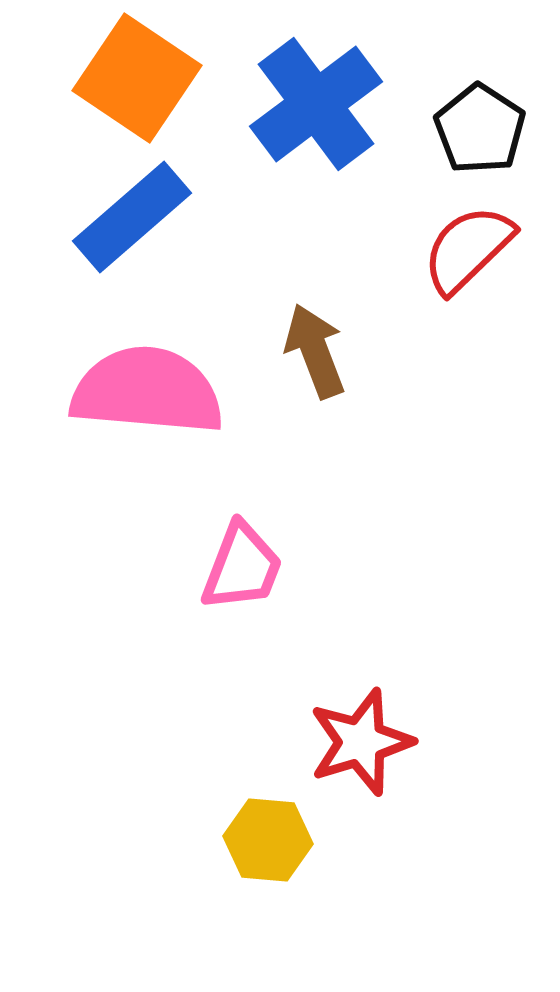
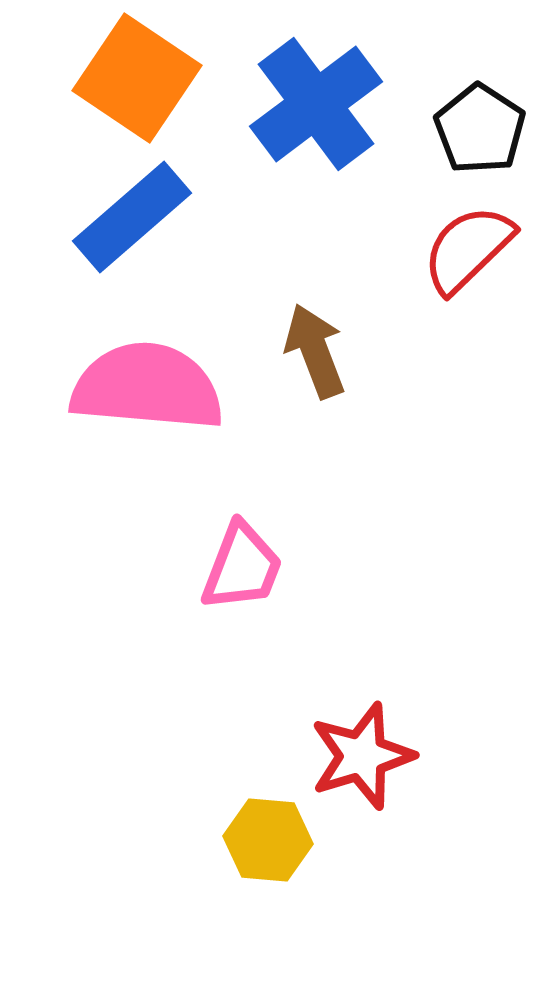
pink semicircle: moved 4 px up
red star: moved 1 px right, 14 px down
